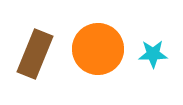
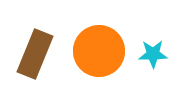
orange circle: moved 1 px right, 2 px down
